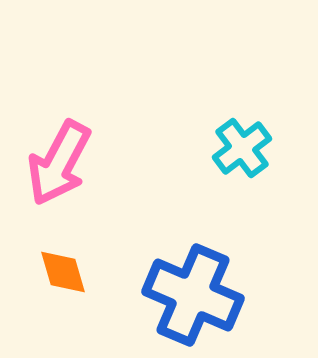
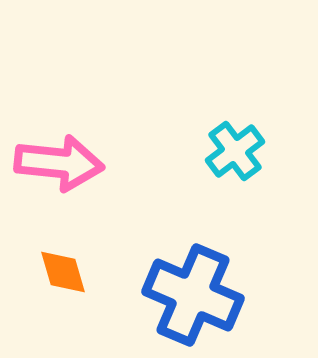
cyan cross: moved 7 px left, 3 px down
pink arrow: rotated 112 degrees counterclockwise
